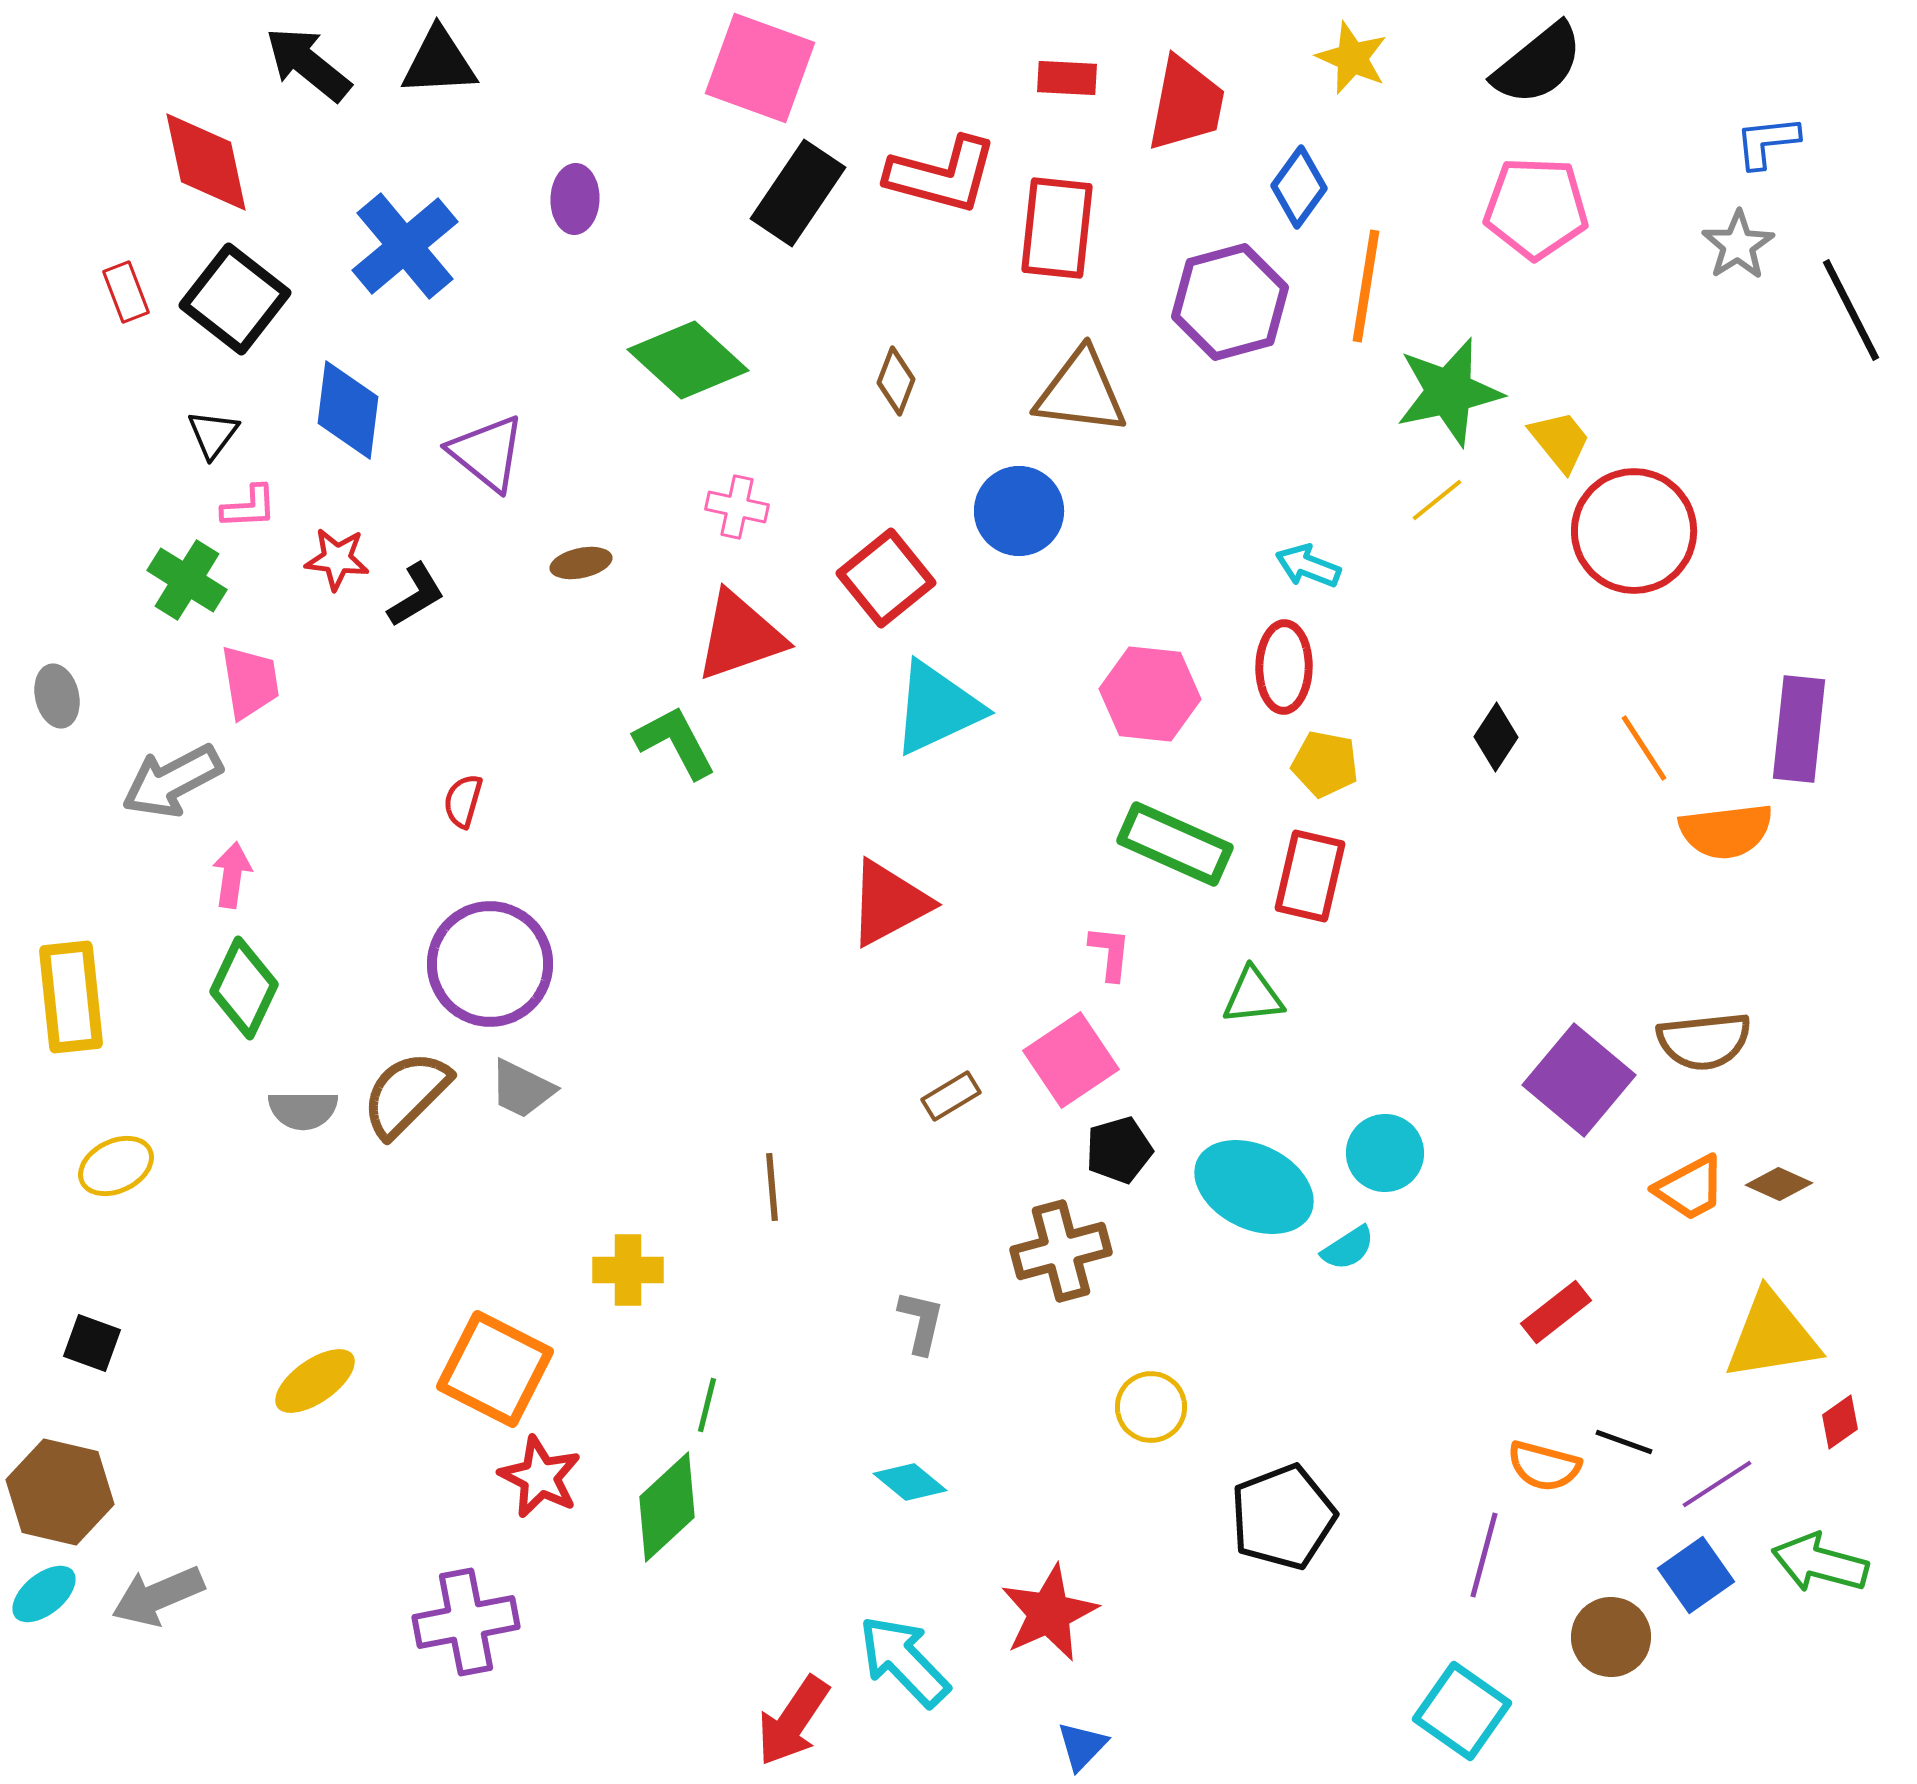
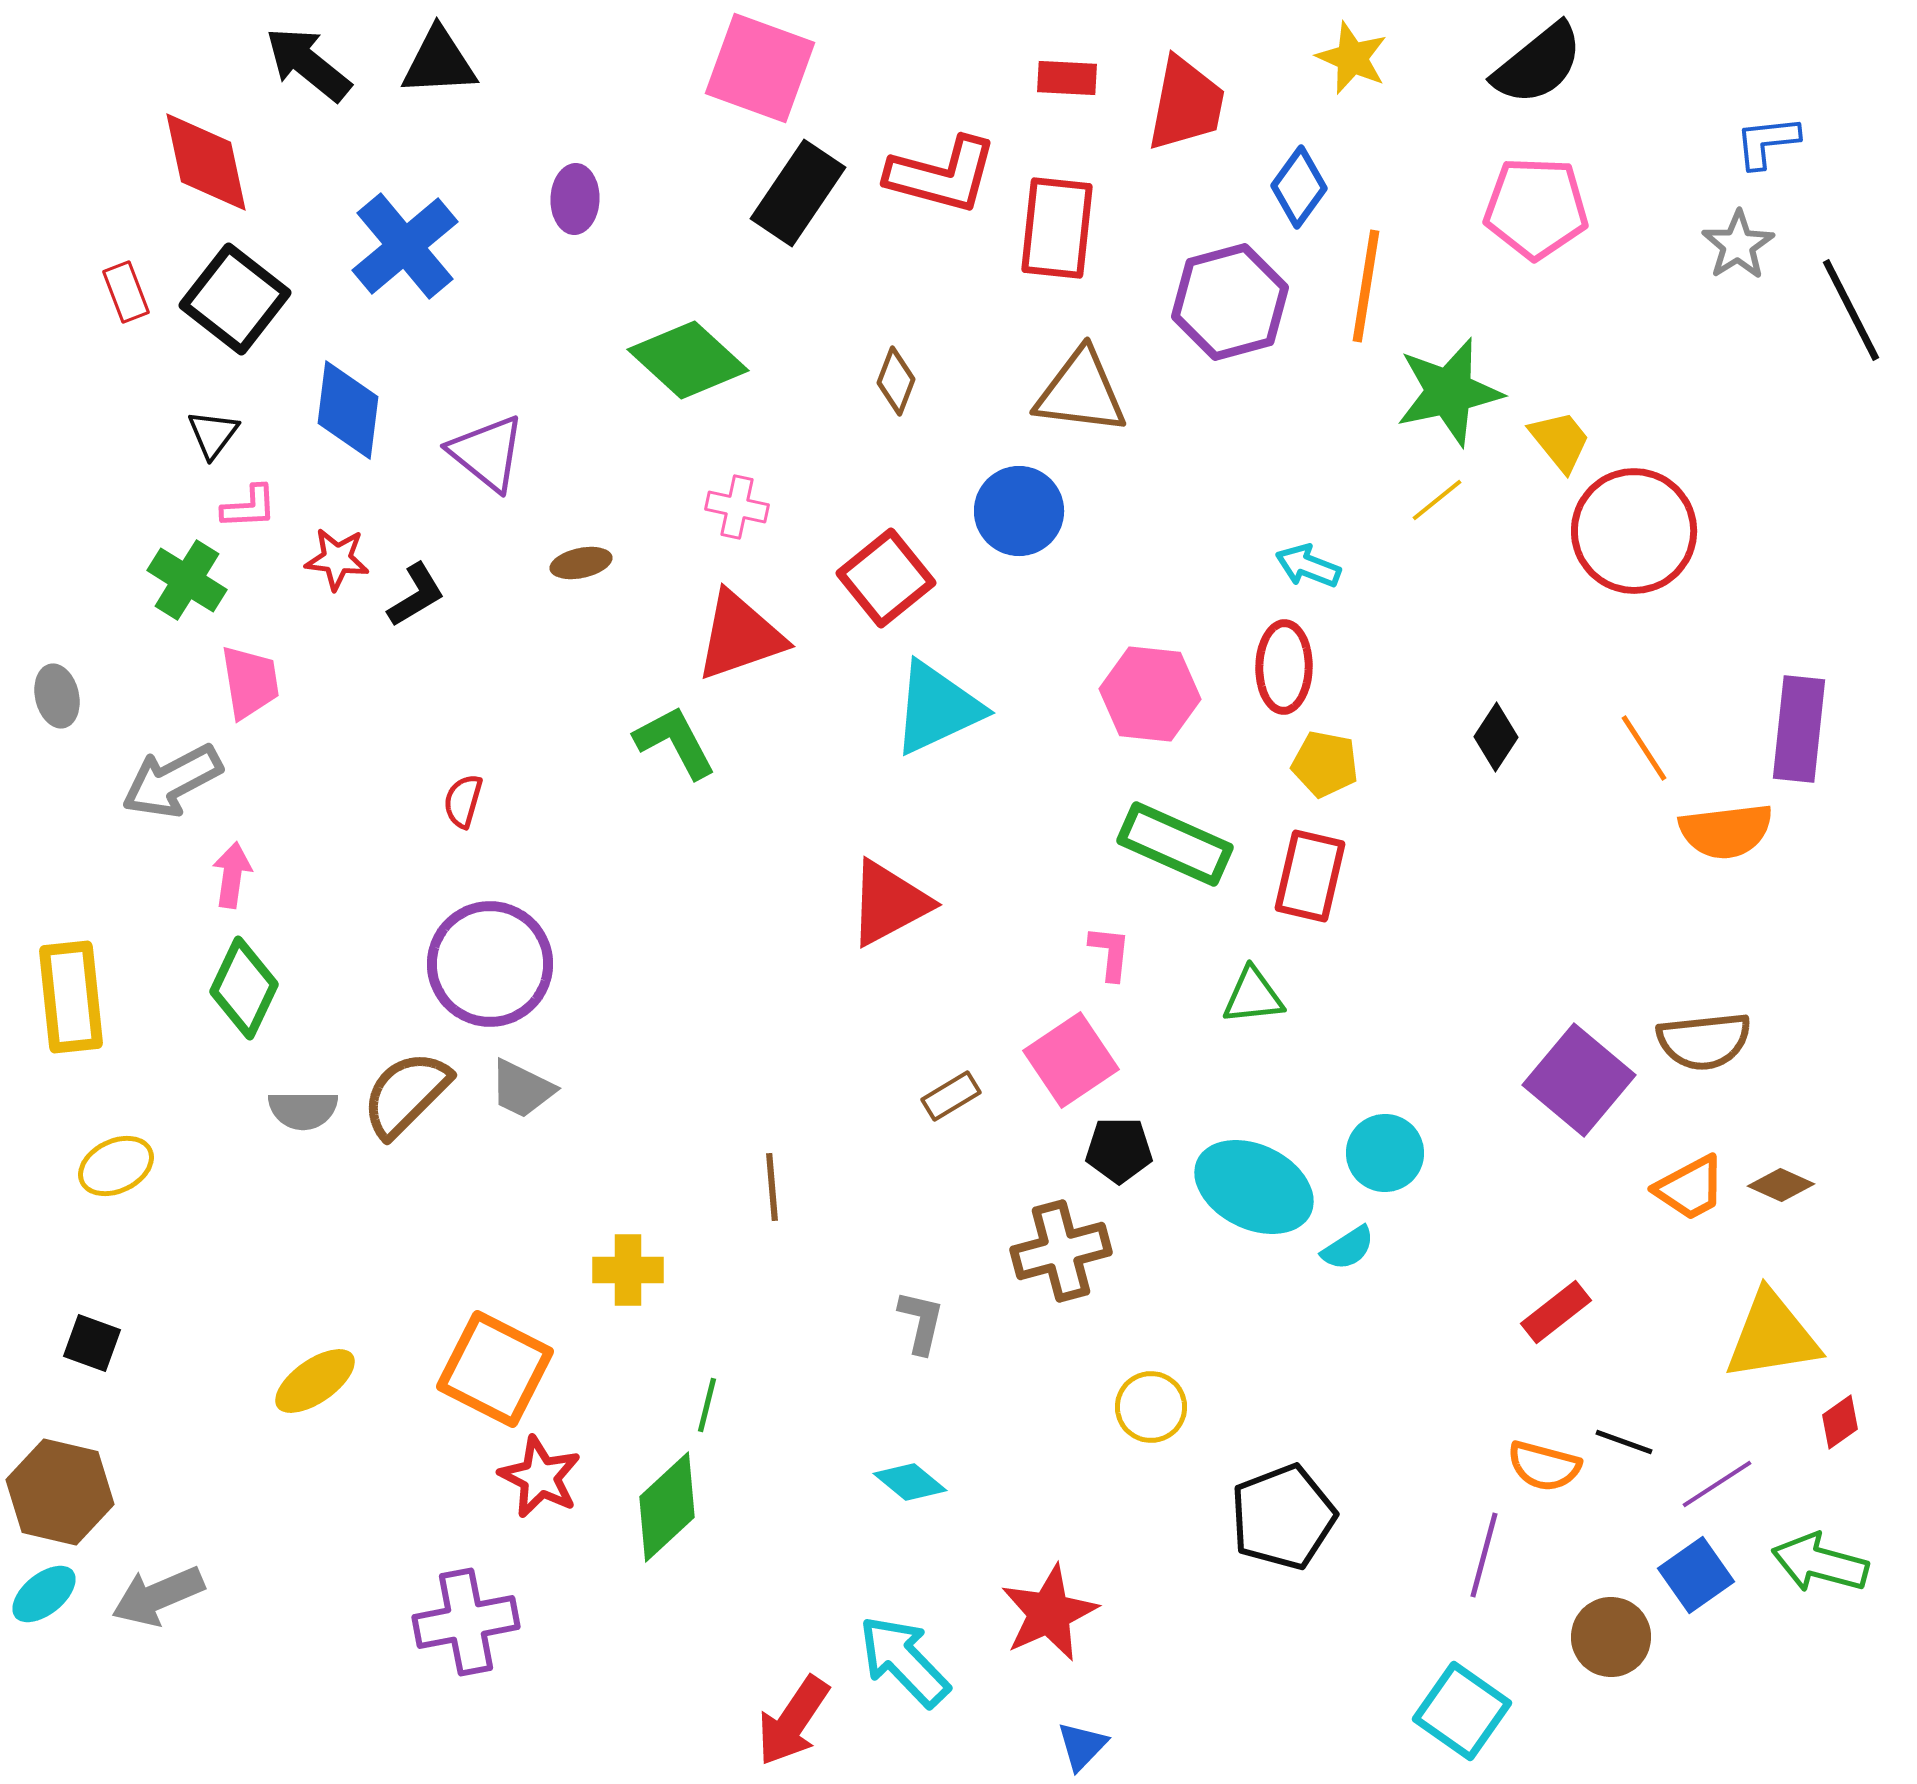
black pentagon at (1119, 1150): rotated 16 degrees clockwise
brown diamond at (1779, 1184): moved 2 px right, 1 px down
